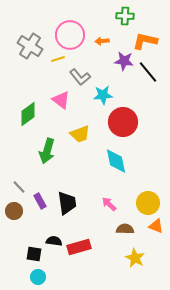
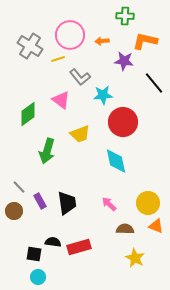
black line: moved 6 px right, 11 px down
black semicircle: moved 1 px left, 1 px down
